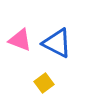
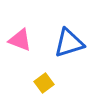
blue triangle: moved 12 px right; rotated 44 degrees counterclockwise
